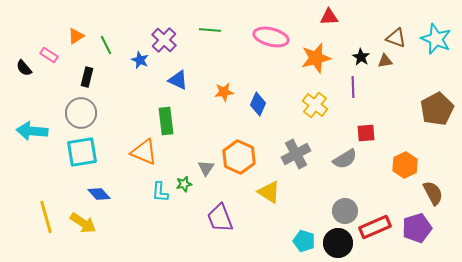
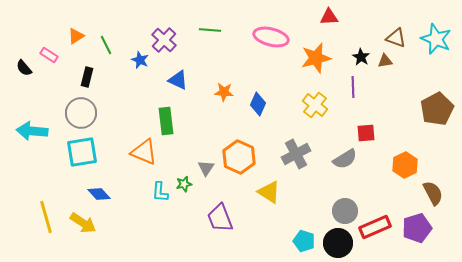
orange star at (224, 92): rotated 12 degrees clockwise
